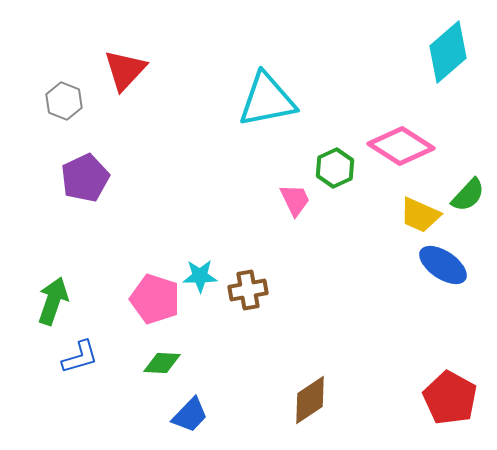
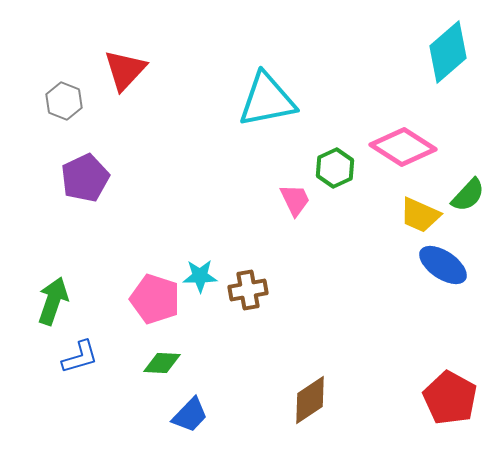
pink diamond: moved 2 px right, 1 px down
